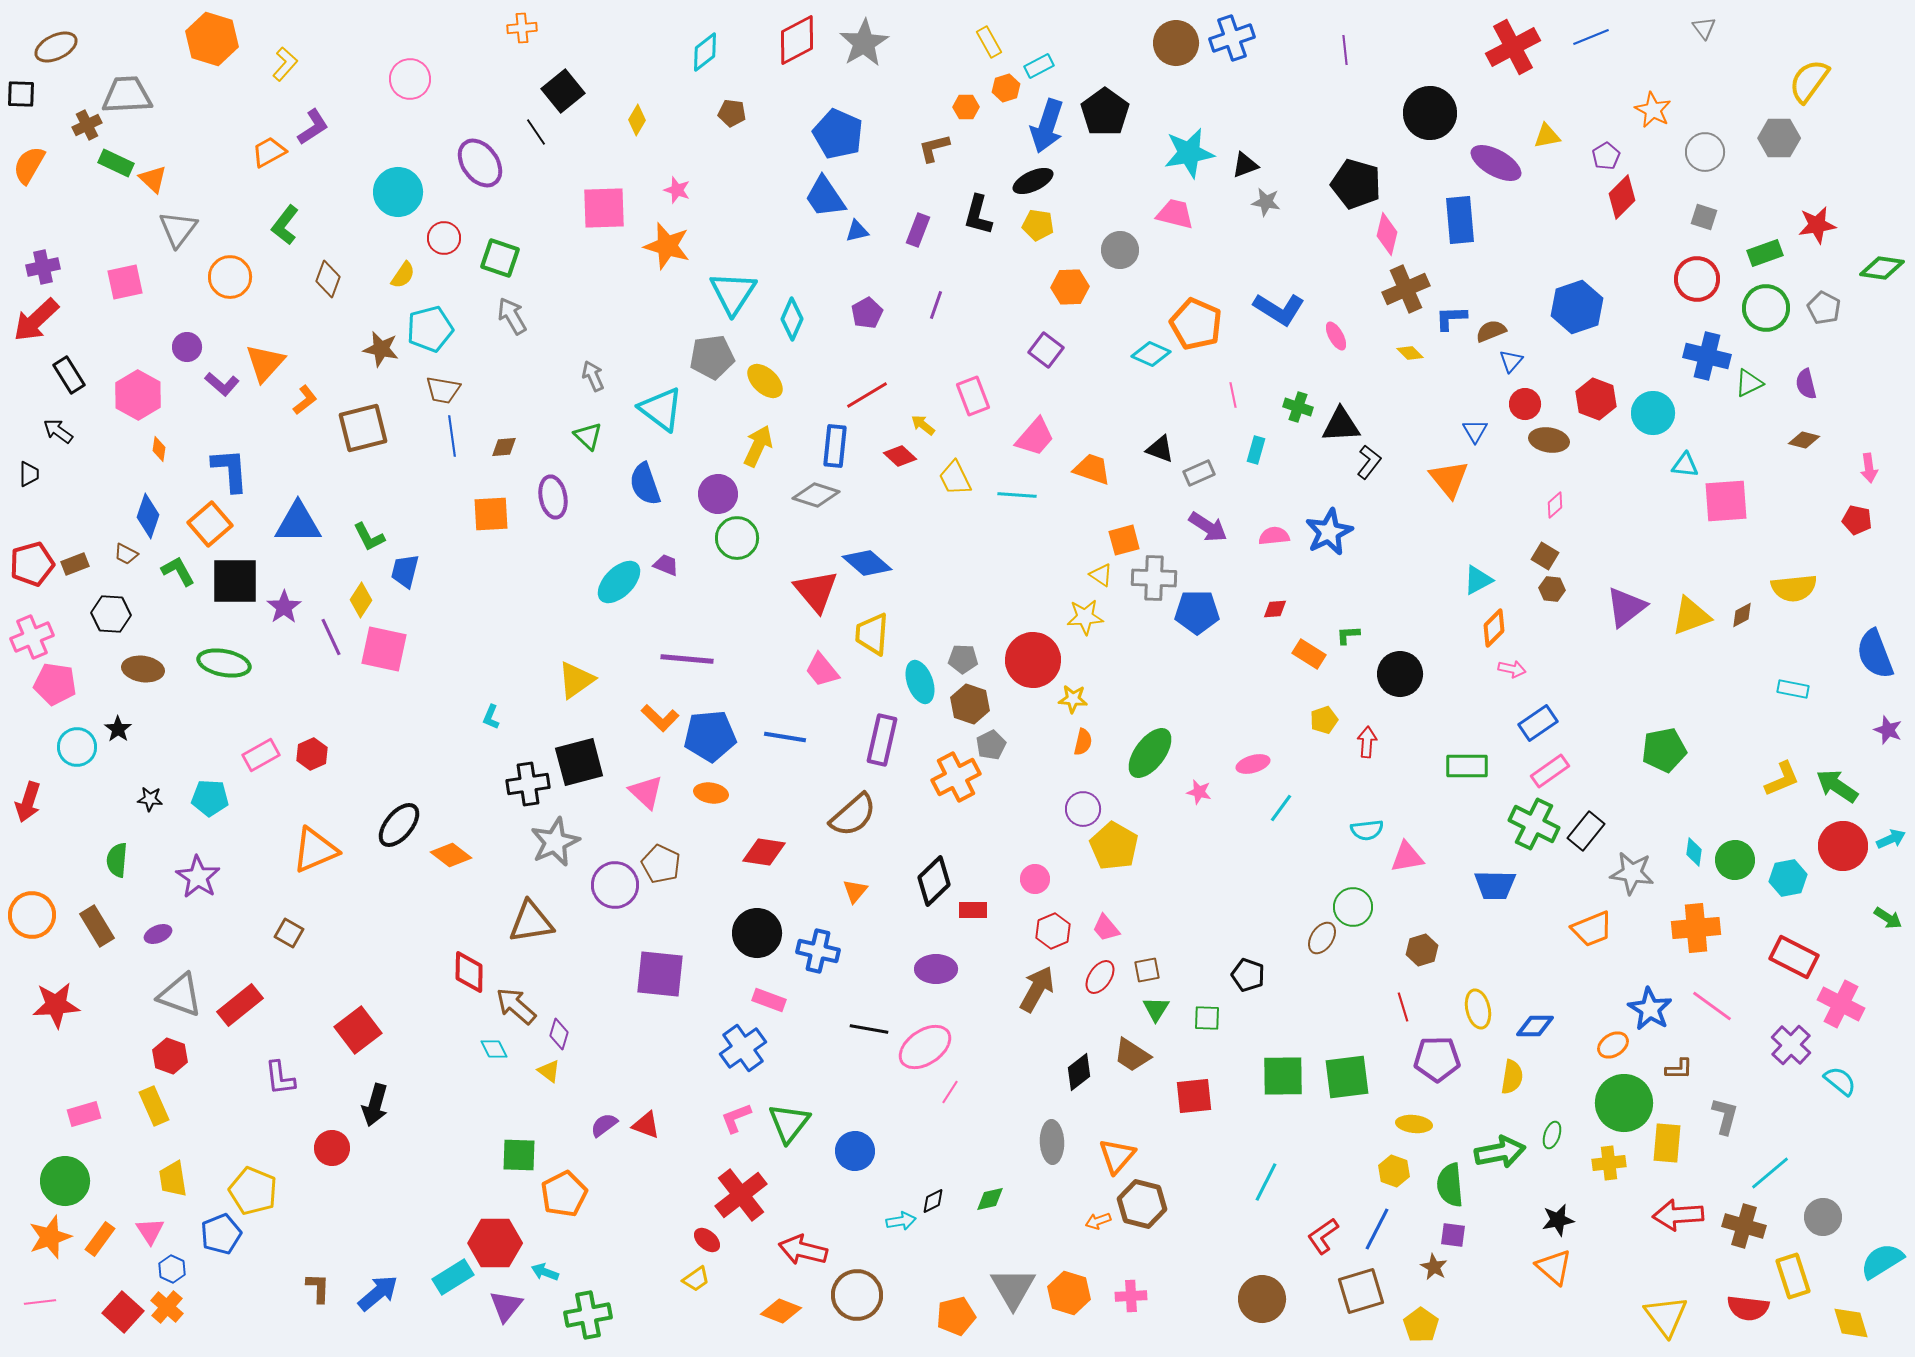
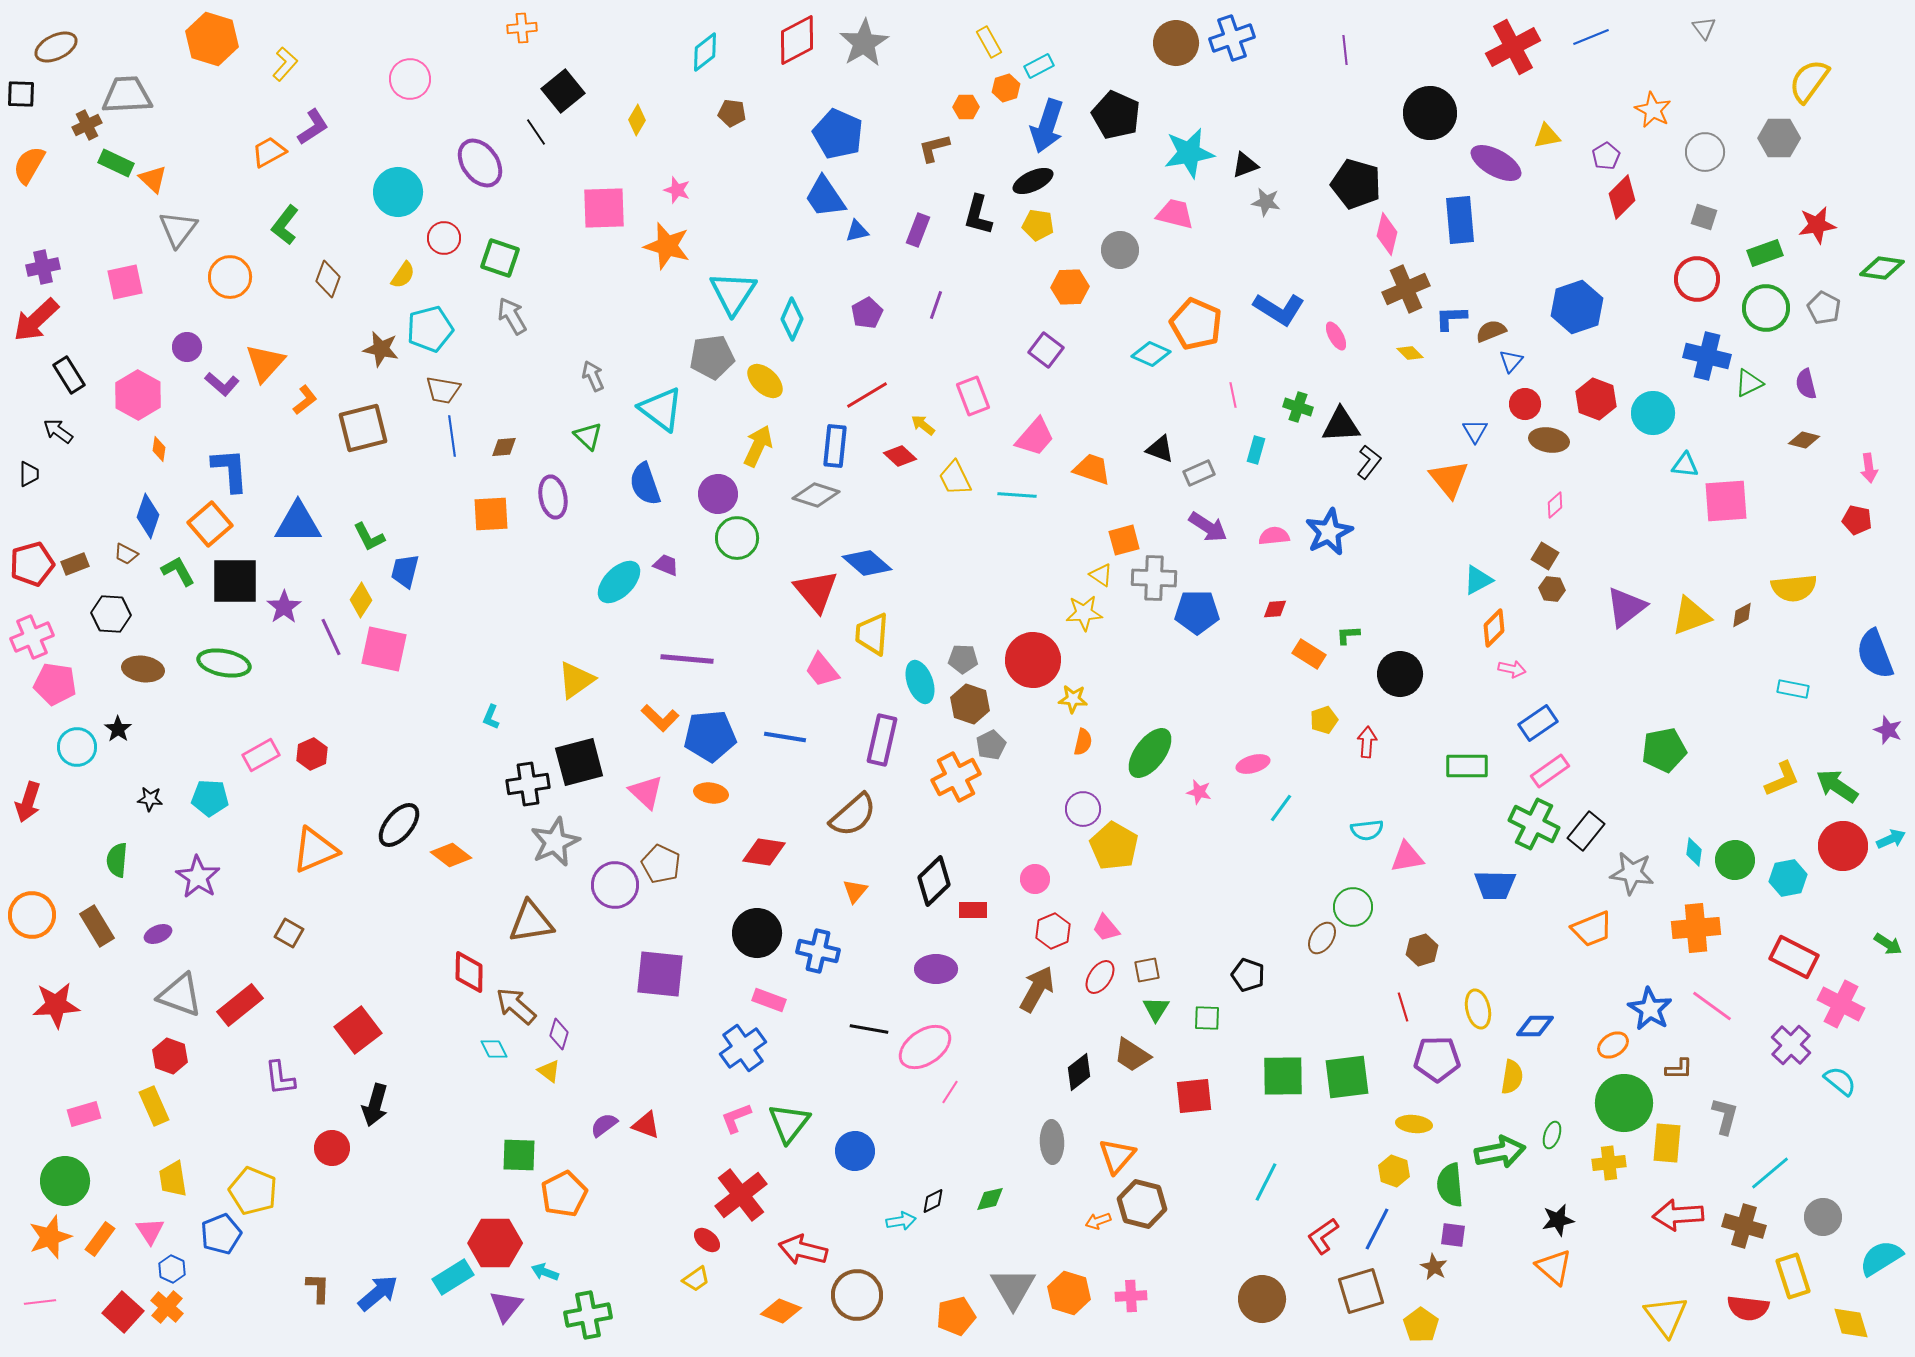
black pentagon at (1105, 112): moved 11 px right, 3 px down; rotated 12 degrees counterclockwise
yellow star at (1085, 617): moved 1 px left, 4 px up
green arrow at (1888, 918): moved 26 px down
cyan semicircle at (1882, 1261): moved 1 px left, 3 px up
